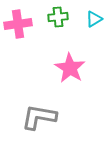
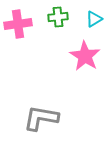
pink star: moved 15 px right, 12 px up
gray L-shape: moved 2 px right, 1 px down
